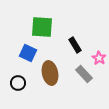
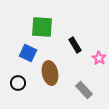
gray rectangle: moved 16 px down
